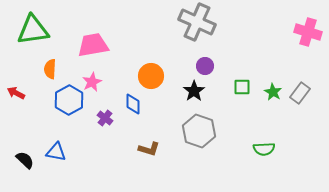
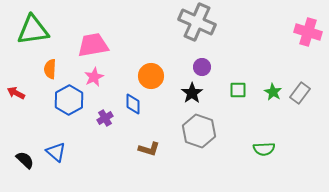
purple circle: moved 3 px left, 1 px down
pink star: moved 2 px right, 5 px up
green square: moved 4 px left, 3 px down
black star: moved 2 px left, 2 px down
purple cross: rotated 21 degrees clockwise
blue triangle: rotated 30 degrees clockwise
